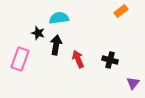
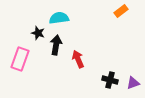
black cross: moved 20 px down
purple triangle: rotated 32 degrees clockwise
